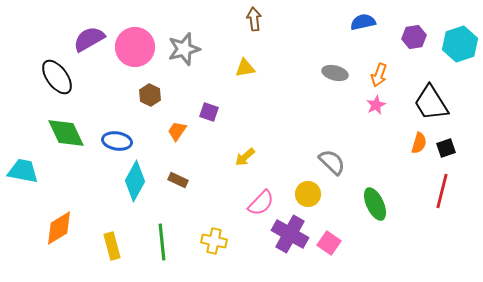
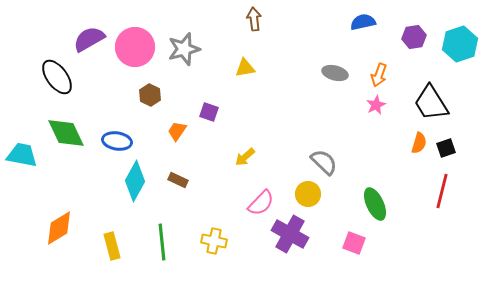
gray semicircle: moved 8 px left
cyan trapezoid: moved 1 px left, 16 px up
pink square: moved 25 px right; rotated 15 degrees counterclockwise
